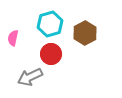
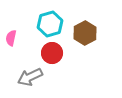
pink semicircle: moved 2 px left
red circle: moved 1 px right, 1 px up
